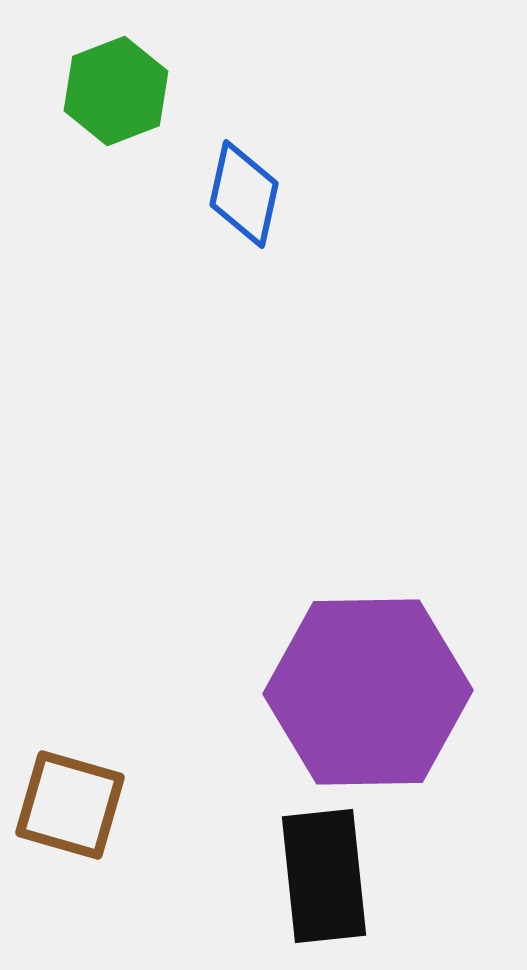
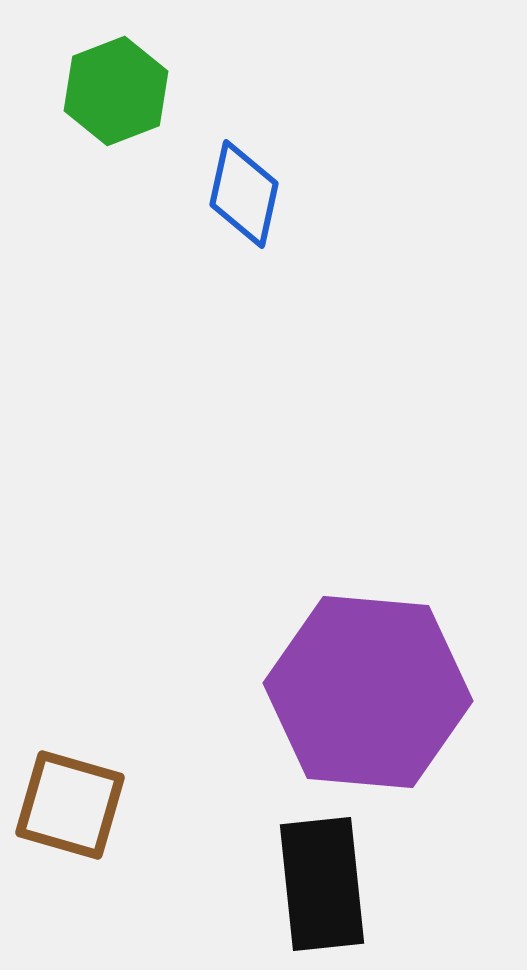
purple hexagon: rotated 6 degrees clockwise
black rectangle: moved 2 px left, 8 px down
